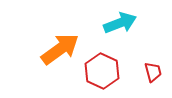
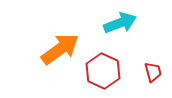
red hexagon: moved 1 px right
